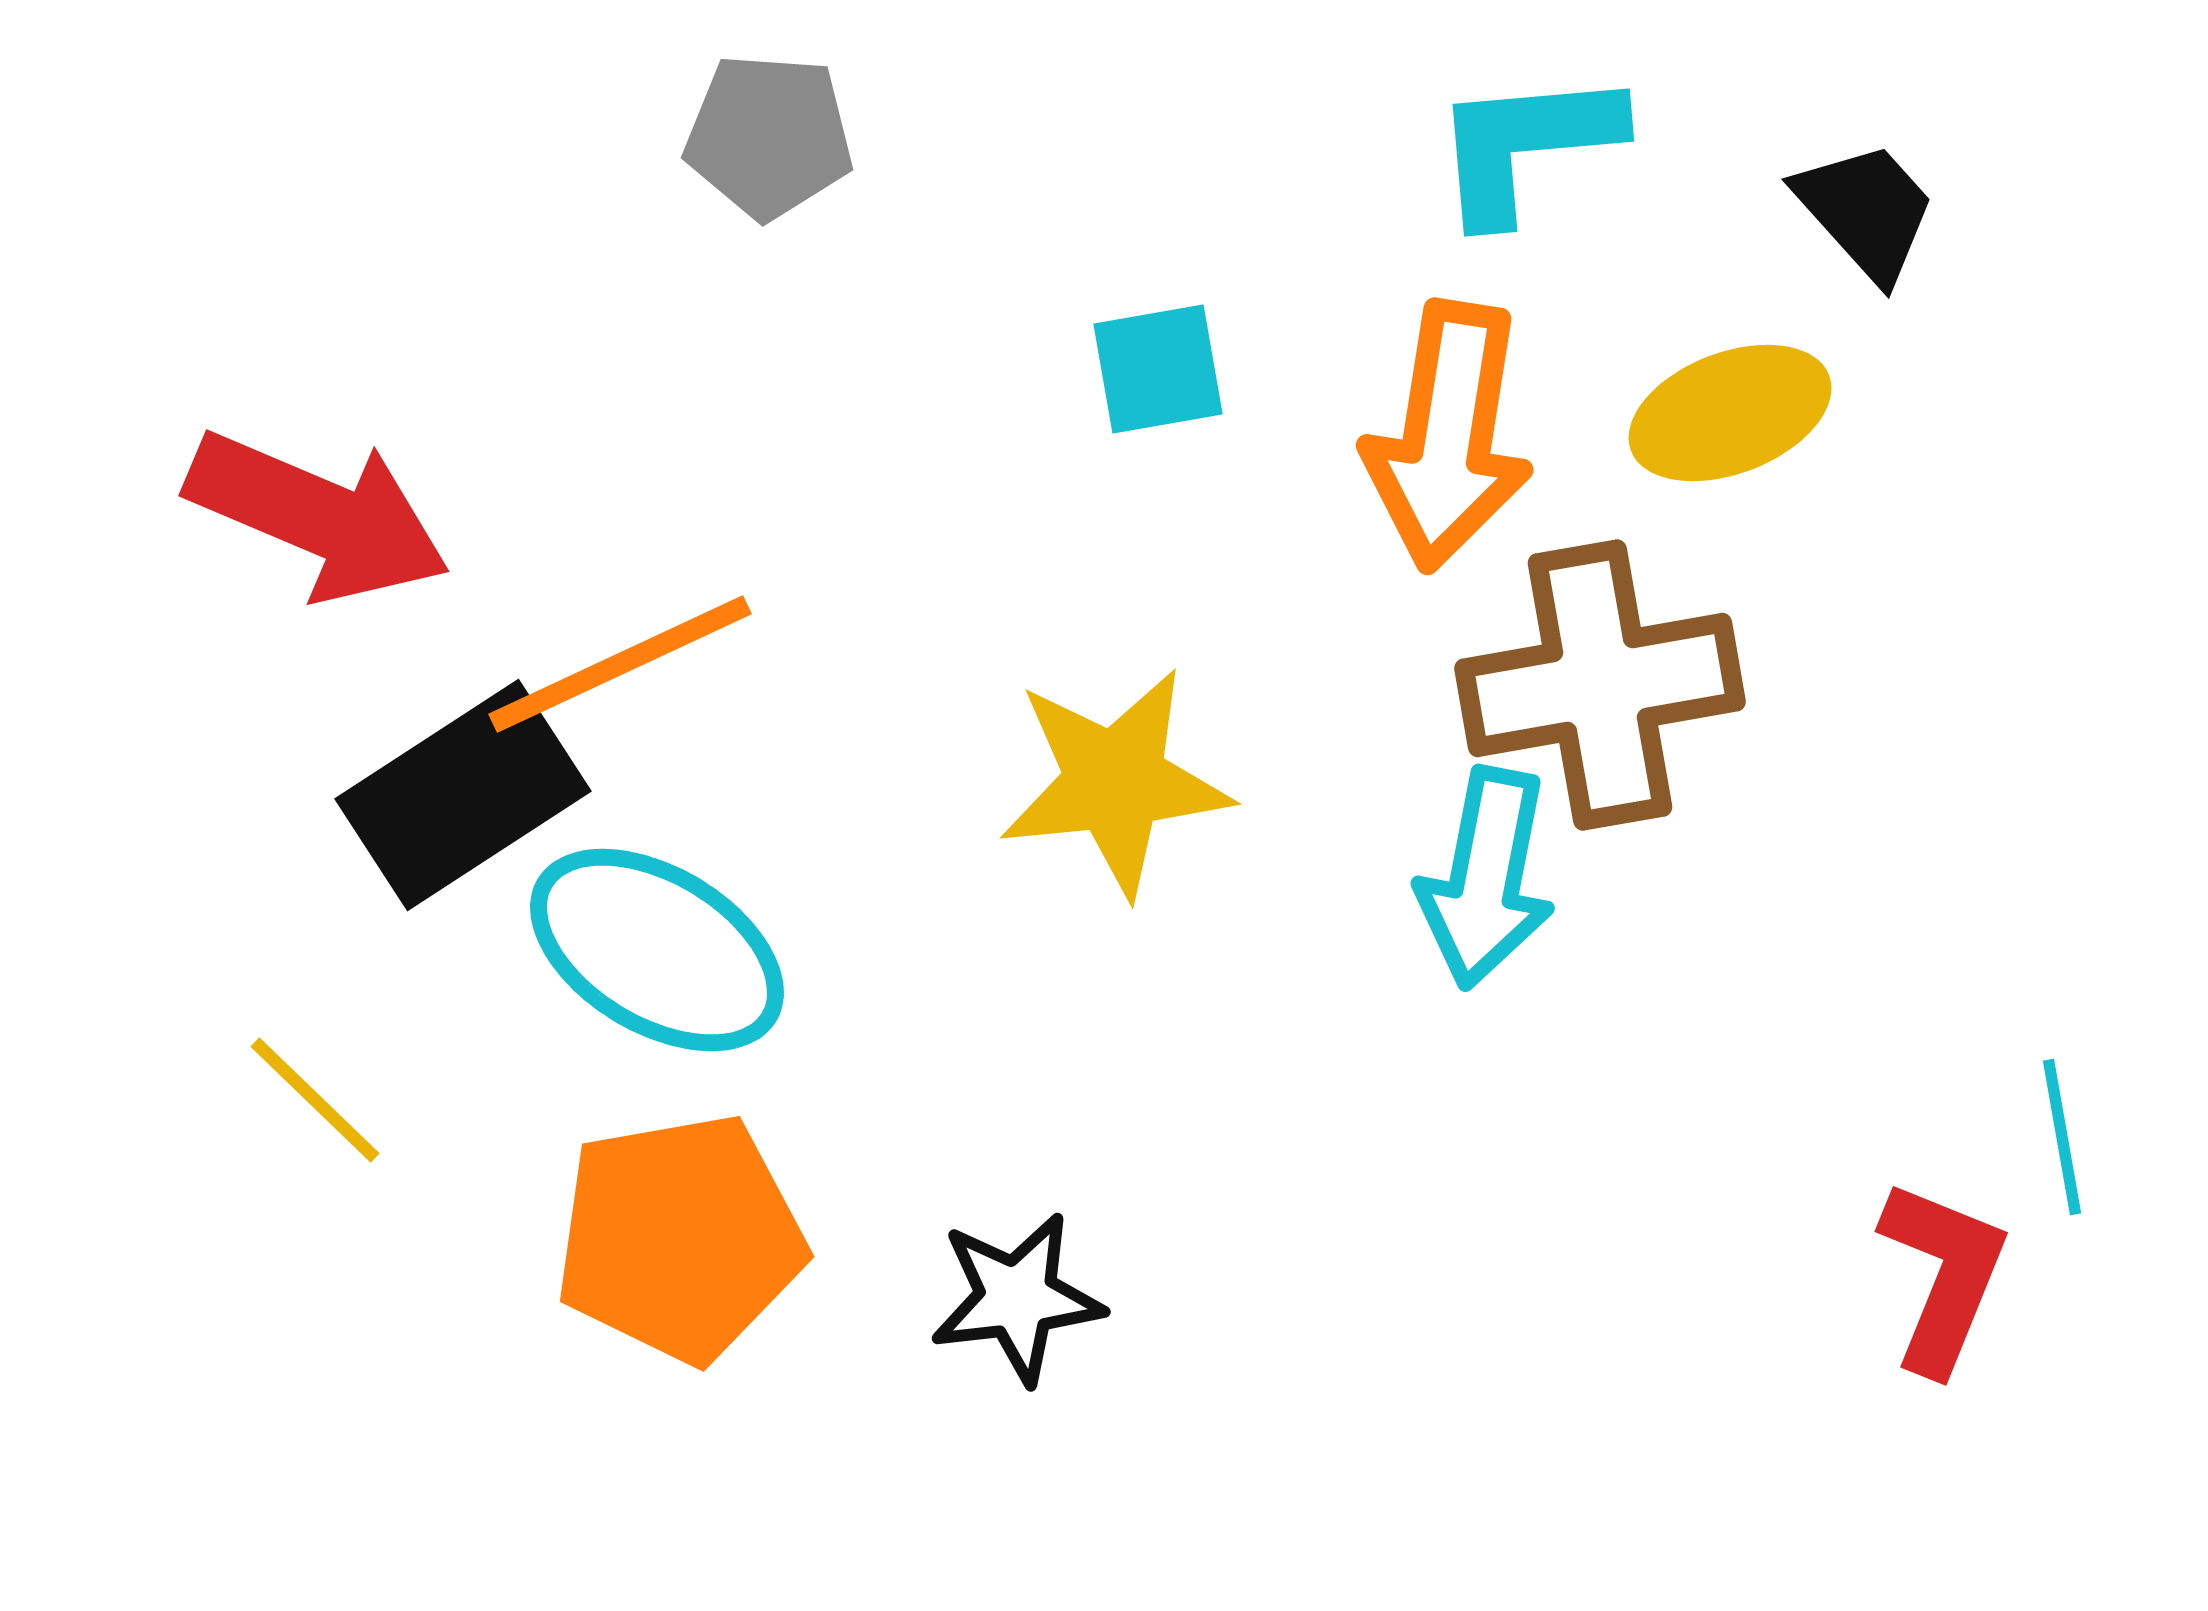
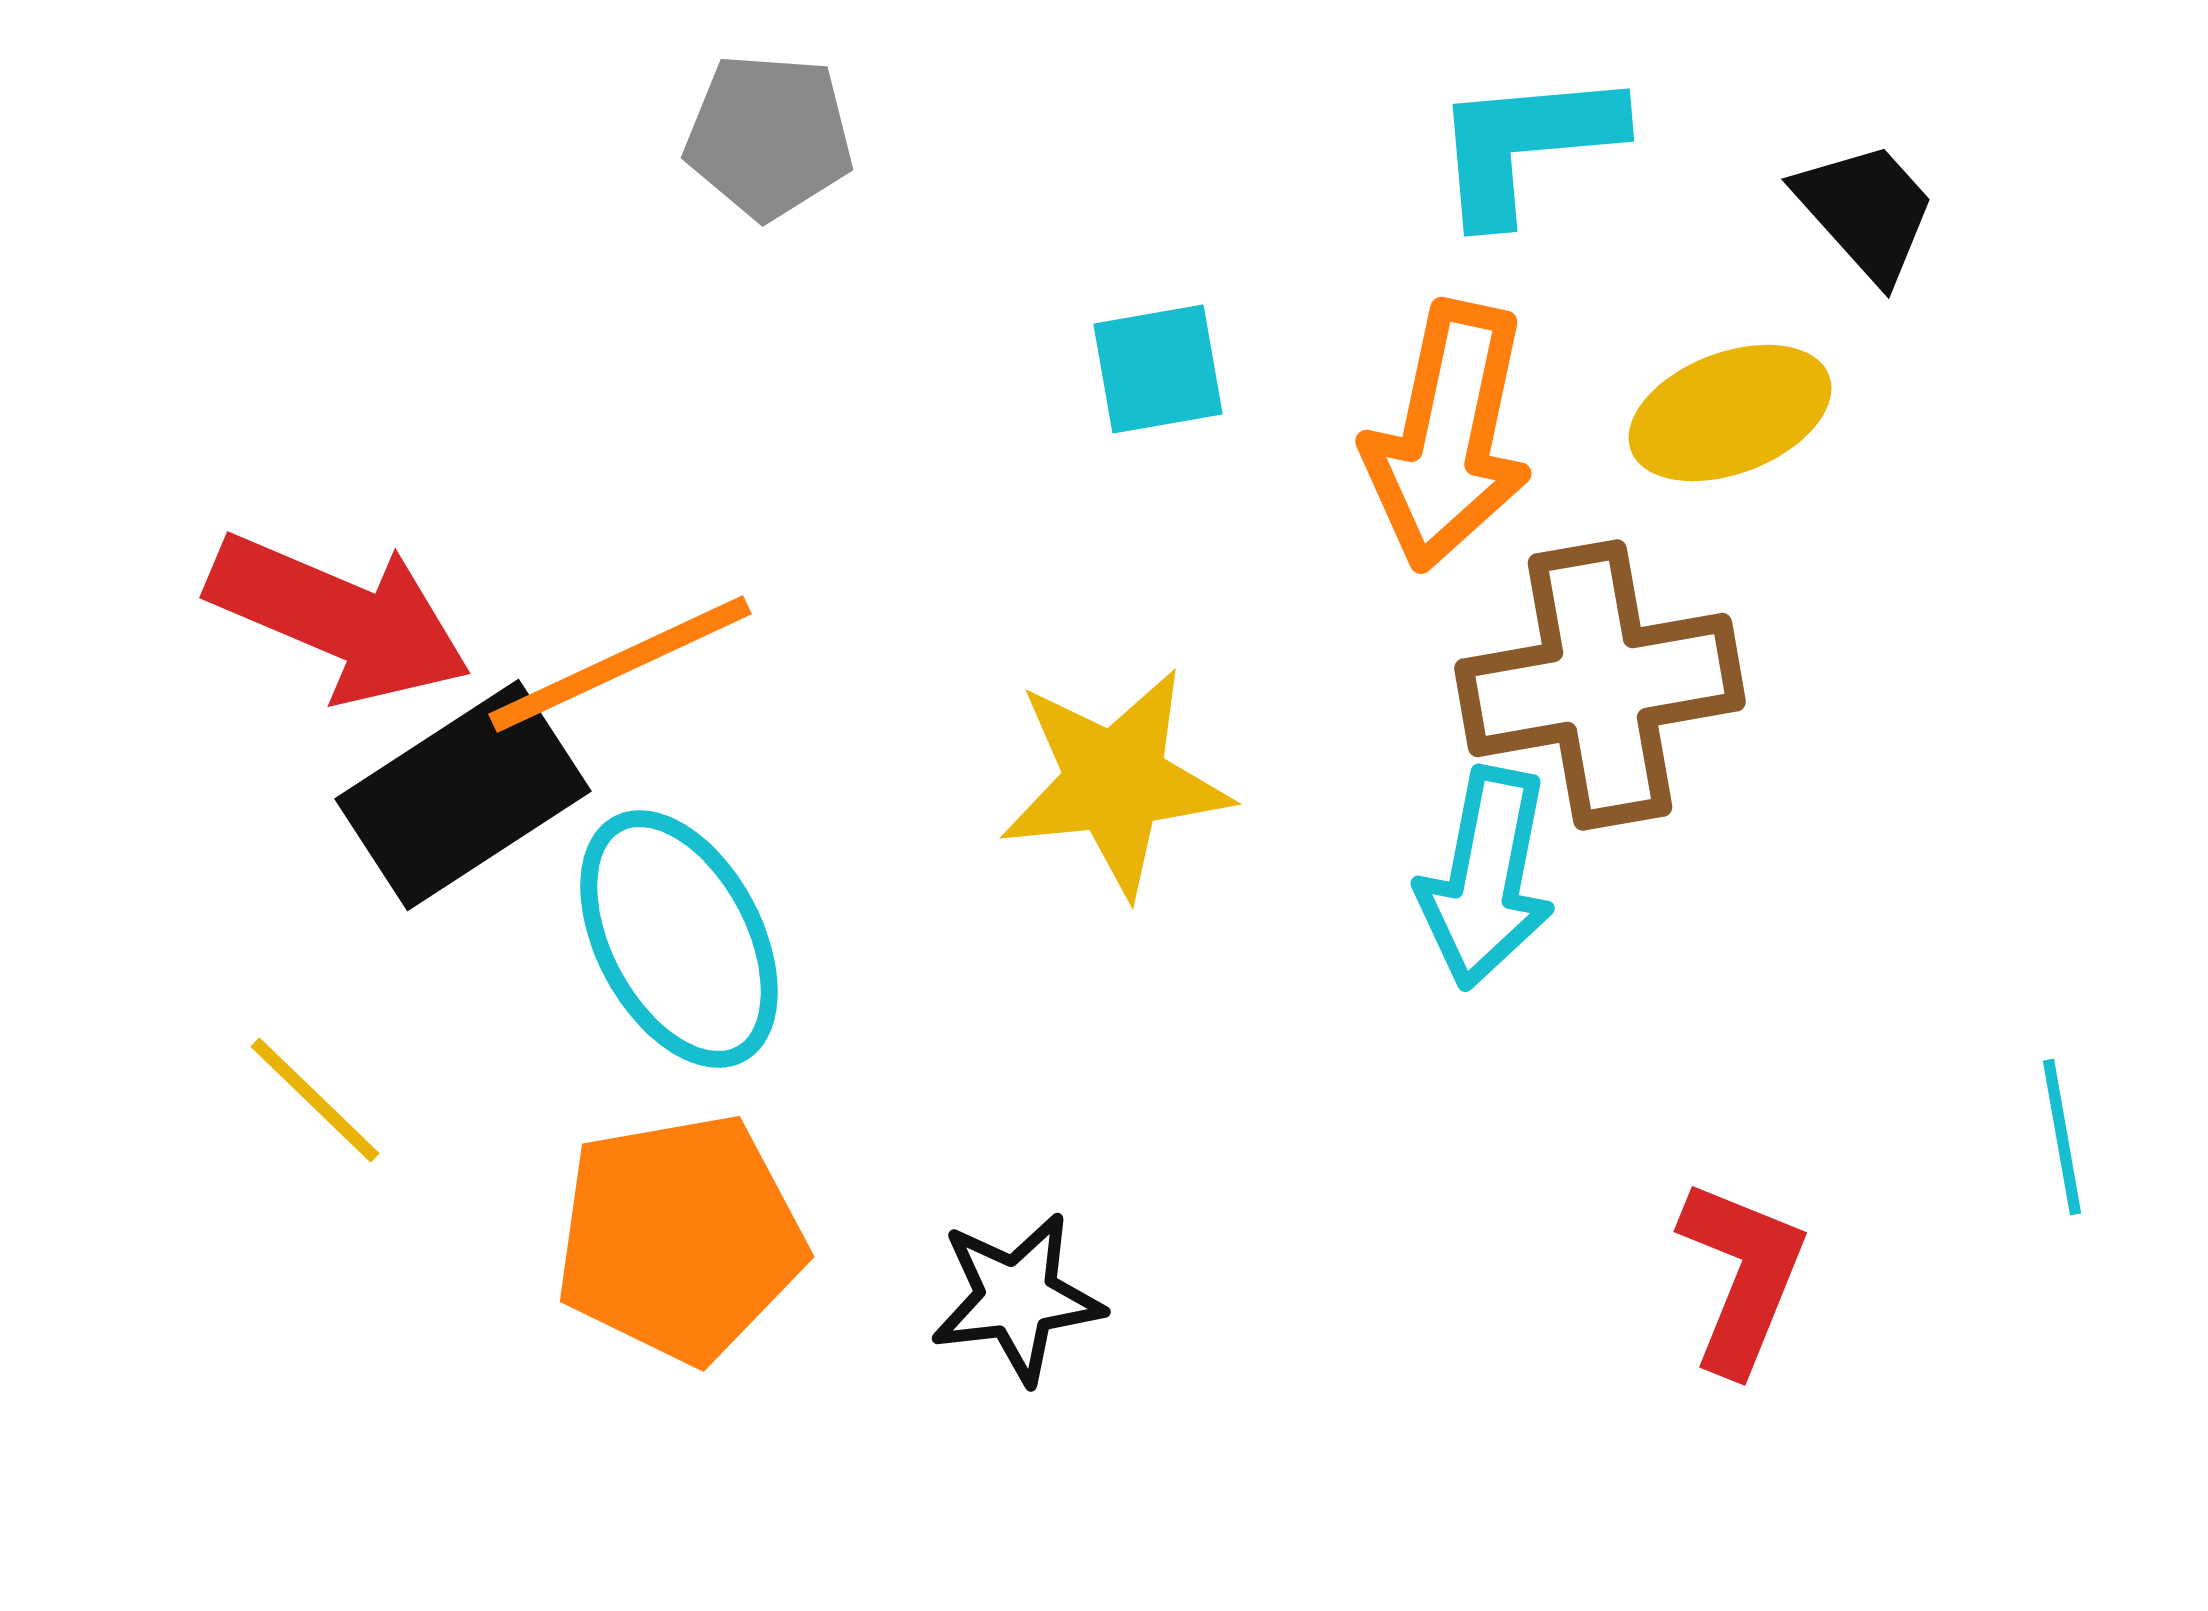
orange arrow: rotated 3 degrees clockwise
red arrow: moved 21 px right, 102 px down
cyan ellipse: moved 22 px right, 11 px up; rotated 31 degrees clockwise
red L-shape: moved 201 px left
